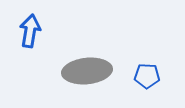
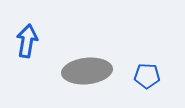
blue arrow: moved 3 px left, 10 px down
